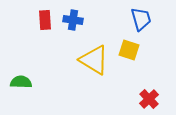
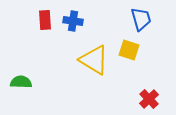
blue cross: moved 1 px down
